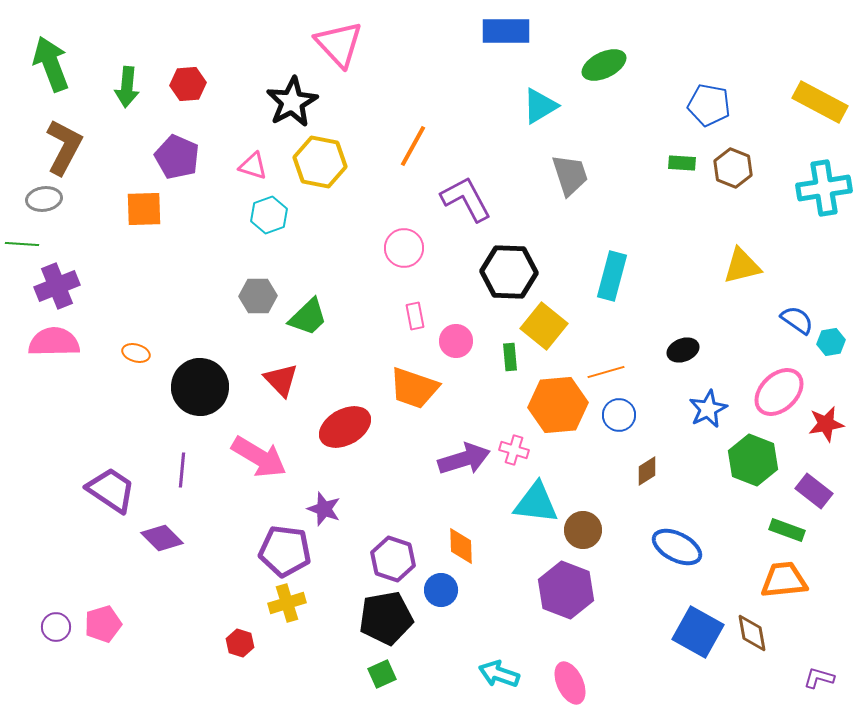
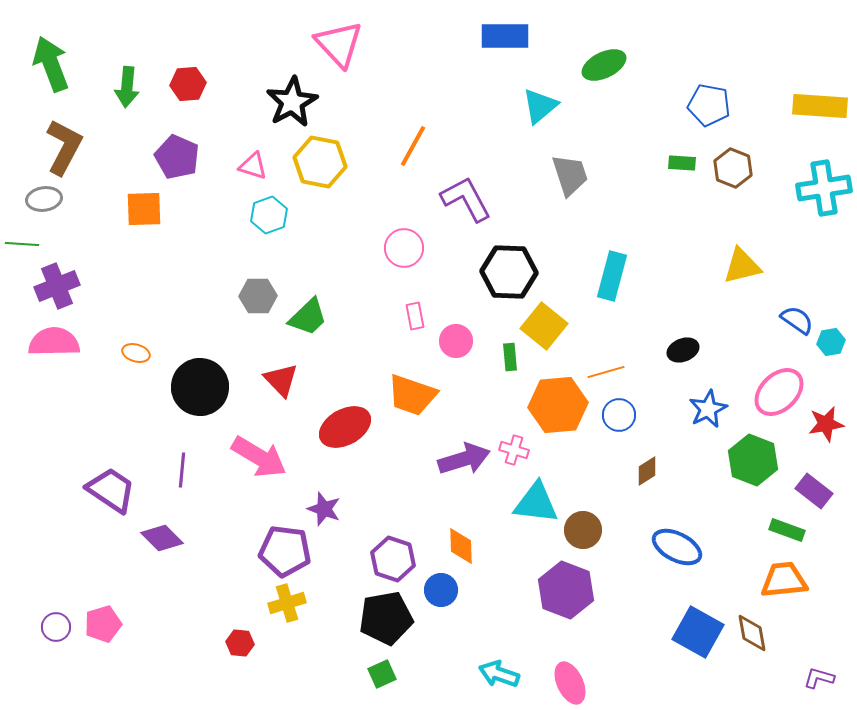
blue rectangle at (506, 31): moved 1 px left, 5 px down
yellow rectangle at (820, 102): moved 4 px down; rotated 24 degrees counterclockwise
cyan triangle at (540, 106): rotated 9 degrees counterclockwise
orange trapezoid at (414, 388): moved 2 px left, 7 px down
red hexagon at (240, 643): rotated 12 degrees counterclockwise
